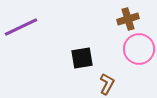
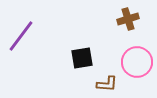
purple line: moved 9 px down; rotated 28 degrees counterclockwise
pink circle: moved 2 px left, 13 px down
brown L-shape: rotated 65 degrees clockwise
